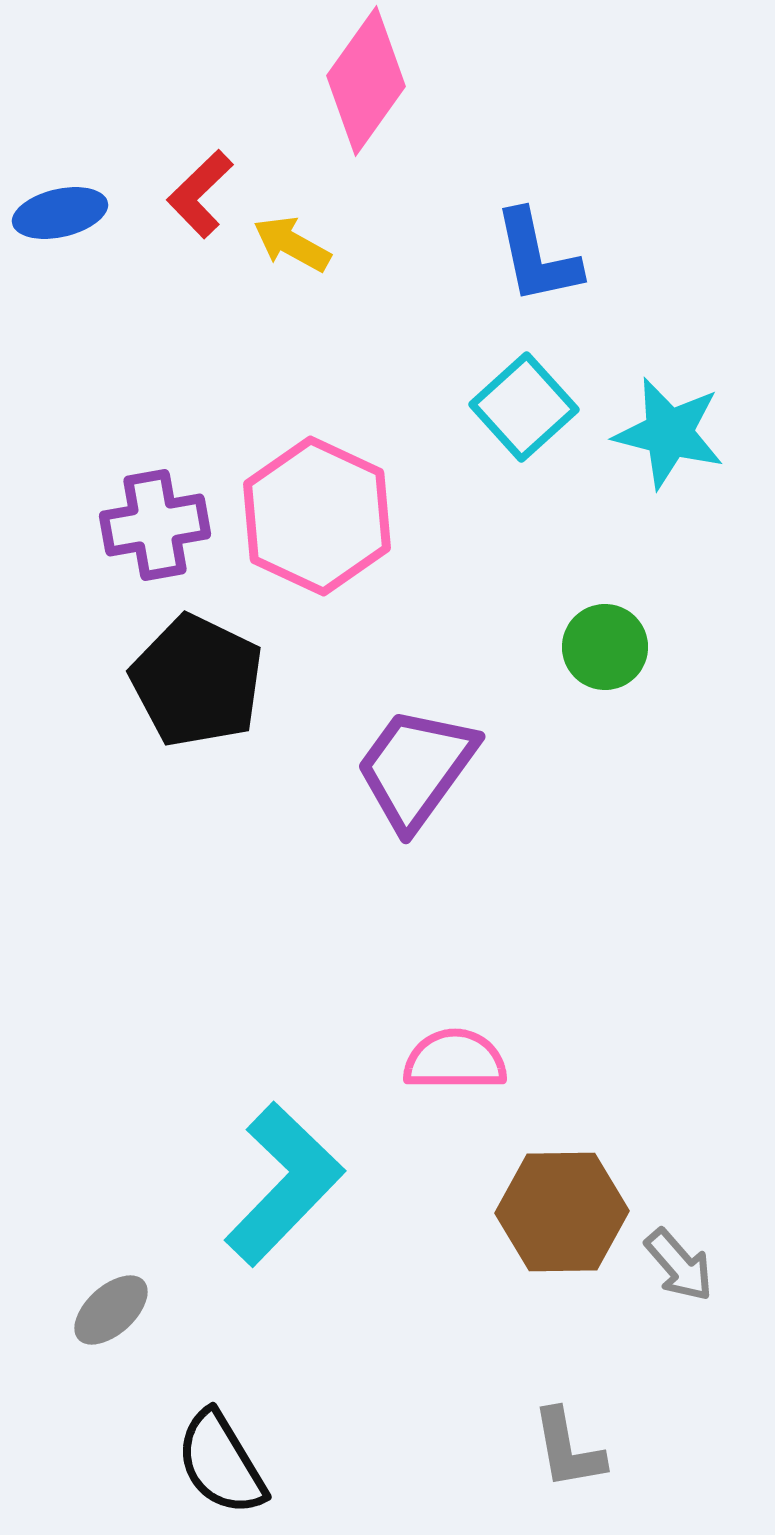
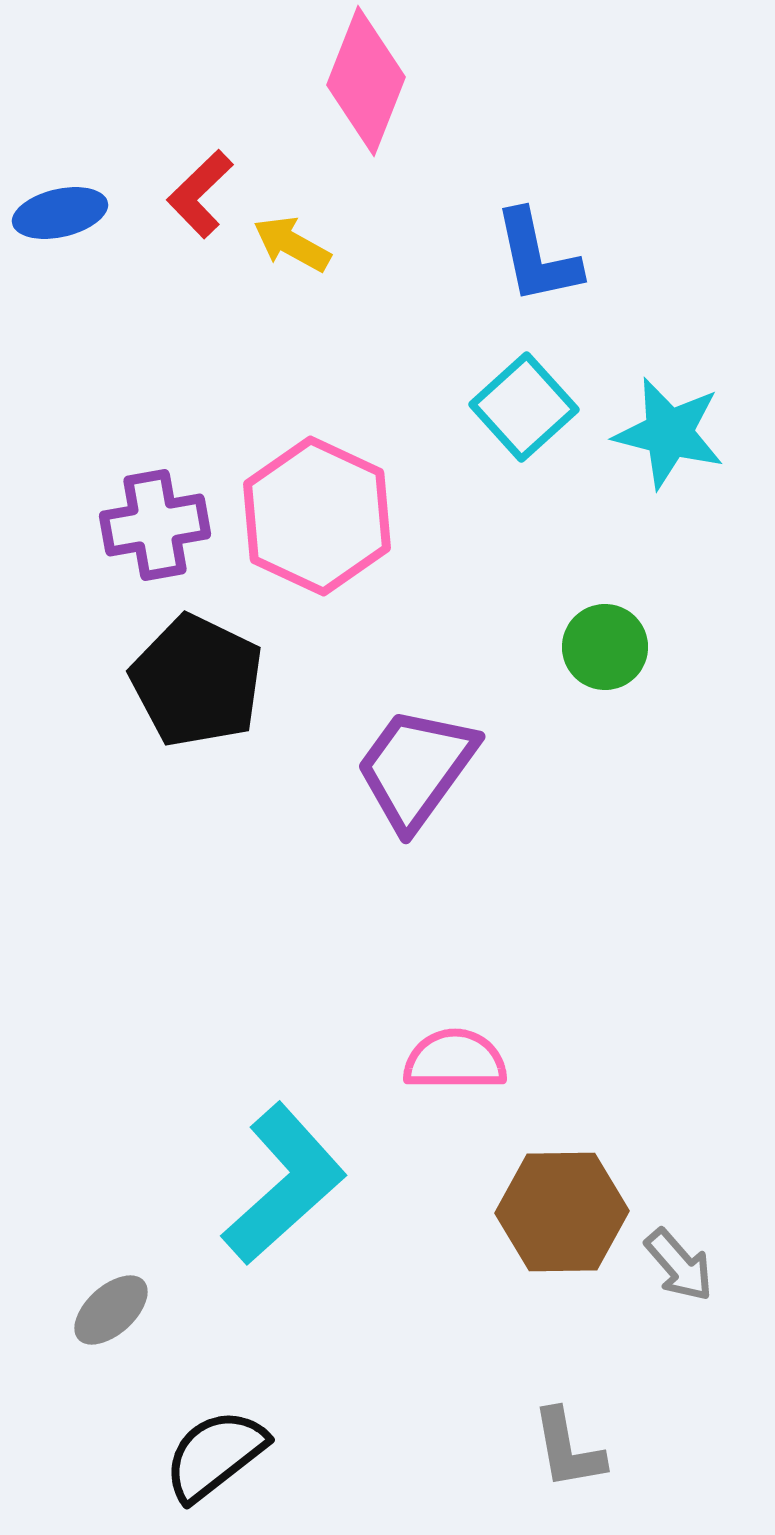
pink diamond: rotated 14 degrees counterclockwise
cyan L-shape: rotated 4 degrees clockwise
black semicircle: moved 6 px left, 8 px up; rotated 83 degrees clockwise
